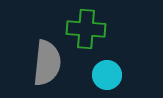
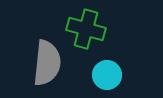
green cross: rotated 12 degrees clockwise
